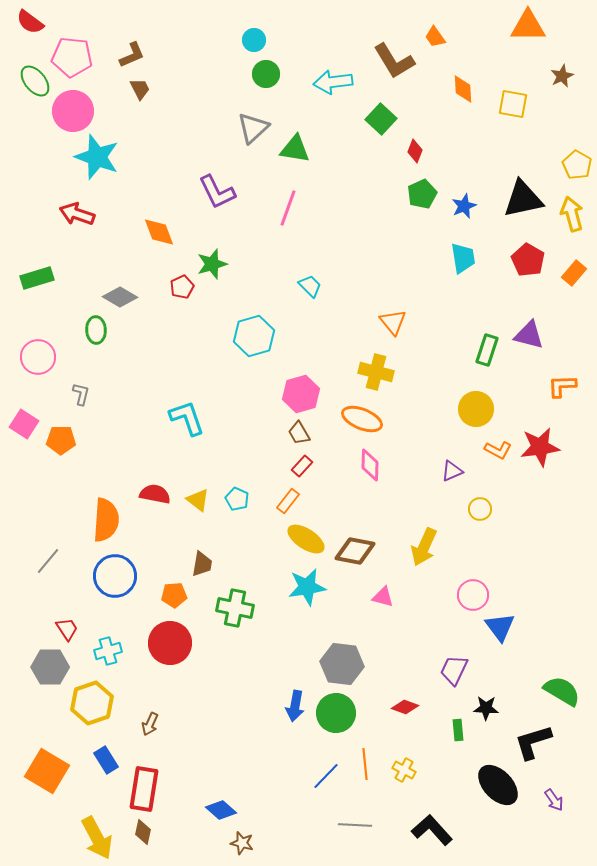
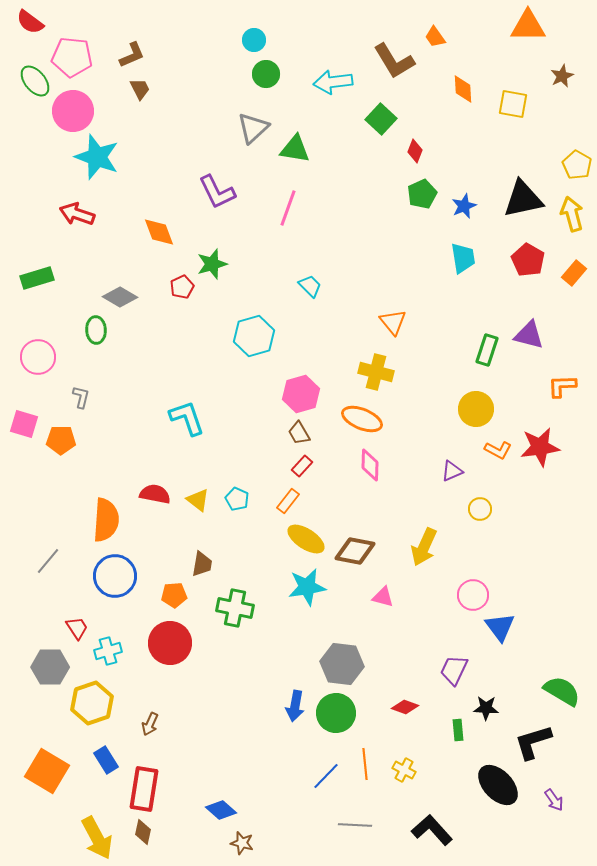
gray L-shape at (81, 394): moved 3 px down
pink square at (24, 424): rotated 16 degrees counterclockwise
red trapezoid at (67, 629): moved 10 px right, 1 px up
